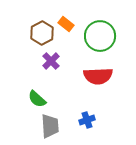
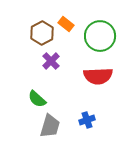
gray trapezoid: rotated 20 degrees clockwise
